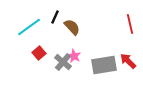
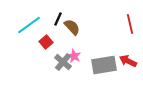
black line: moved 3 px right, 2 px down
cyan line: moved 2 px up
red square: moved 7 px right, 11 px up
red arrow: rotated 18 degrees counterclockwise
